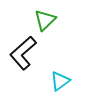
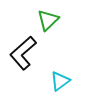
green triangle: moved 3 px right
